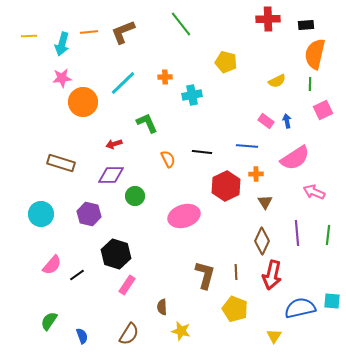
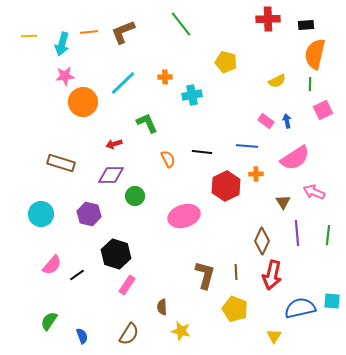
pink star at (62, 78): moved 3 px right, 2 px up
brown triangle at (265, 202): moved 18 px right
